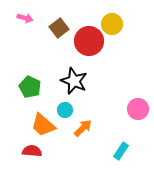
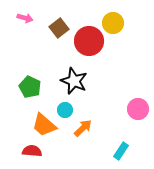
yellow circle: moved 1 px right, 1 px up
orange trapezoid: moved 1 px right
